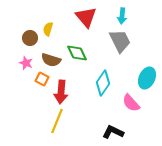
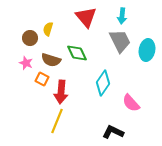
cyan ellipse: moved 28 px up; rotated 15 degrees counterclockwise
